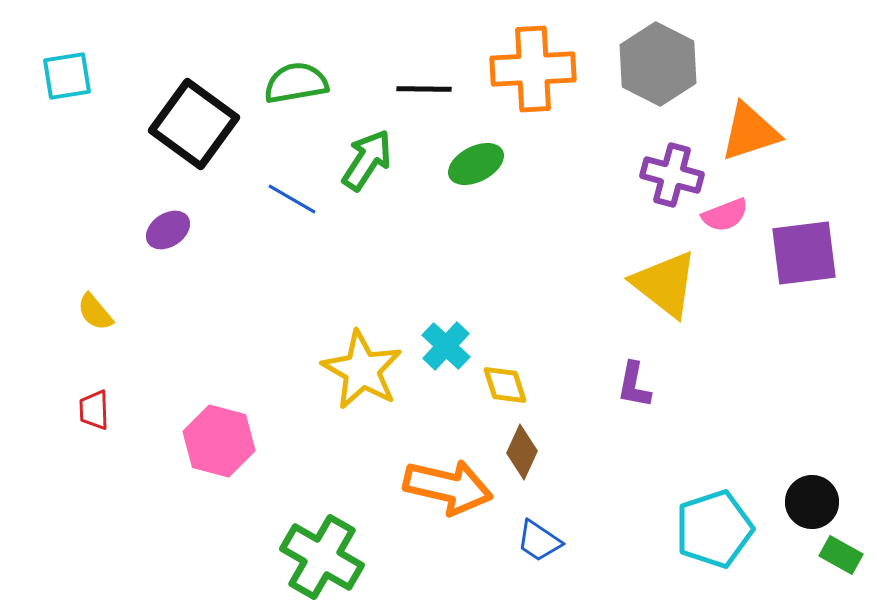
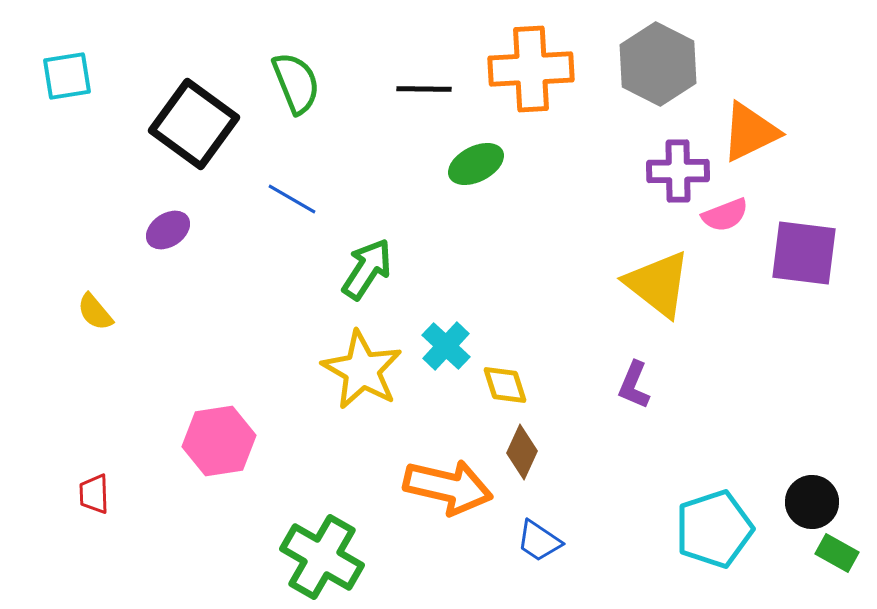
orange cross: moved 2 px left
green semicircle: rotated 78 degrees clockwise
orange triangle: rotated 8 degrees counterclockwise
green arrow: moved 109 px down
purple cross: moved 6 px right, 4 px up; rotated 16 degrees counterclockwise
purple square: rotated 14 degrees clockwise
yellow triangle: moved 7 px left
purple L-shape: rotated 12 degrees clockwise
red trapezoid: moved 84 px down
pink hexagon: rotated 24 degrees counterclockwise
green rectangle: moved 4 px left, 2 px up
